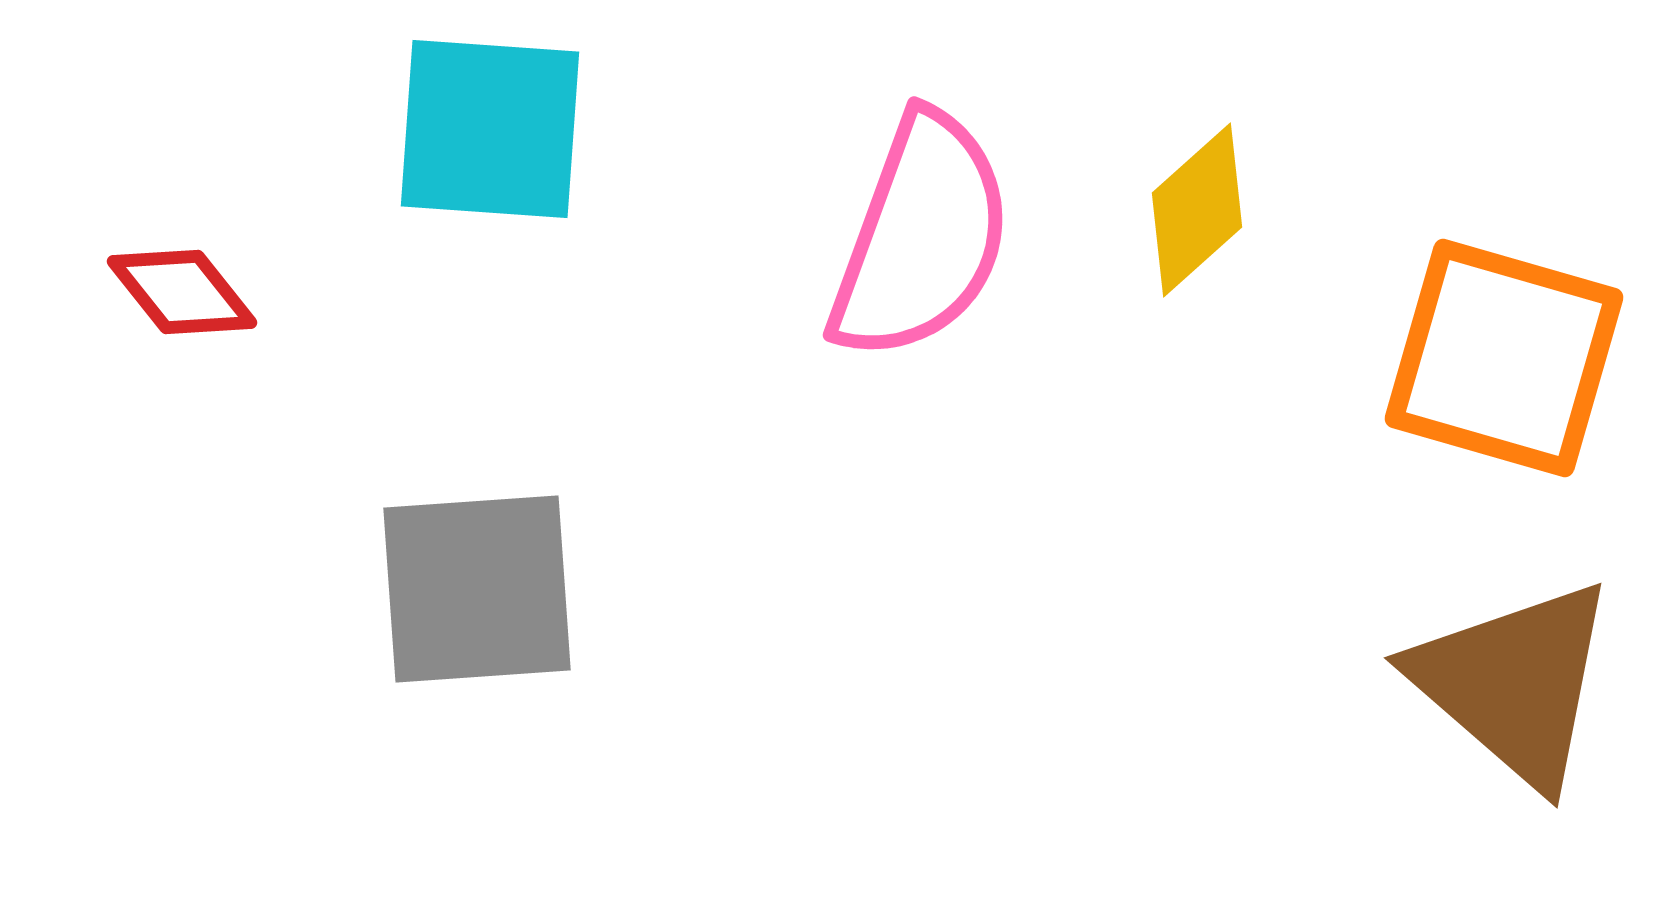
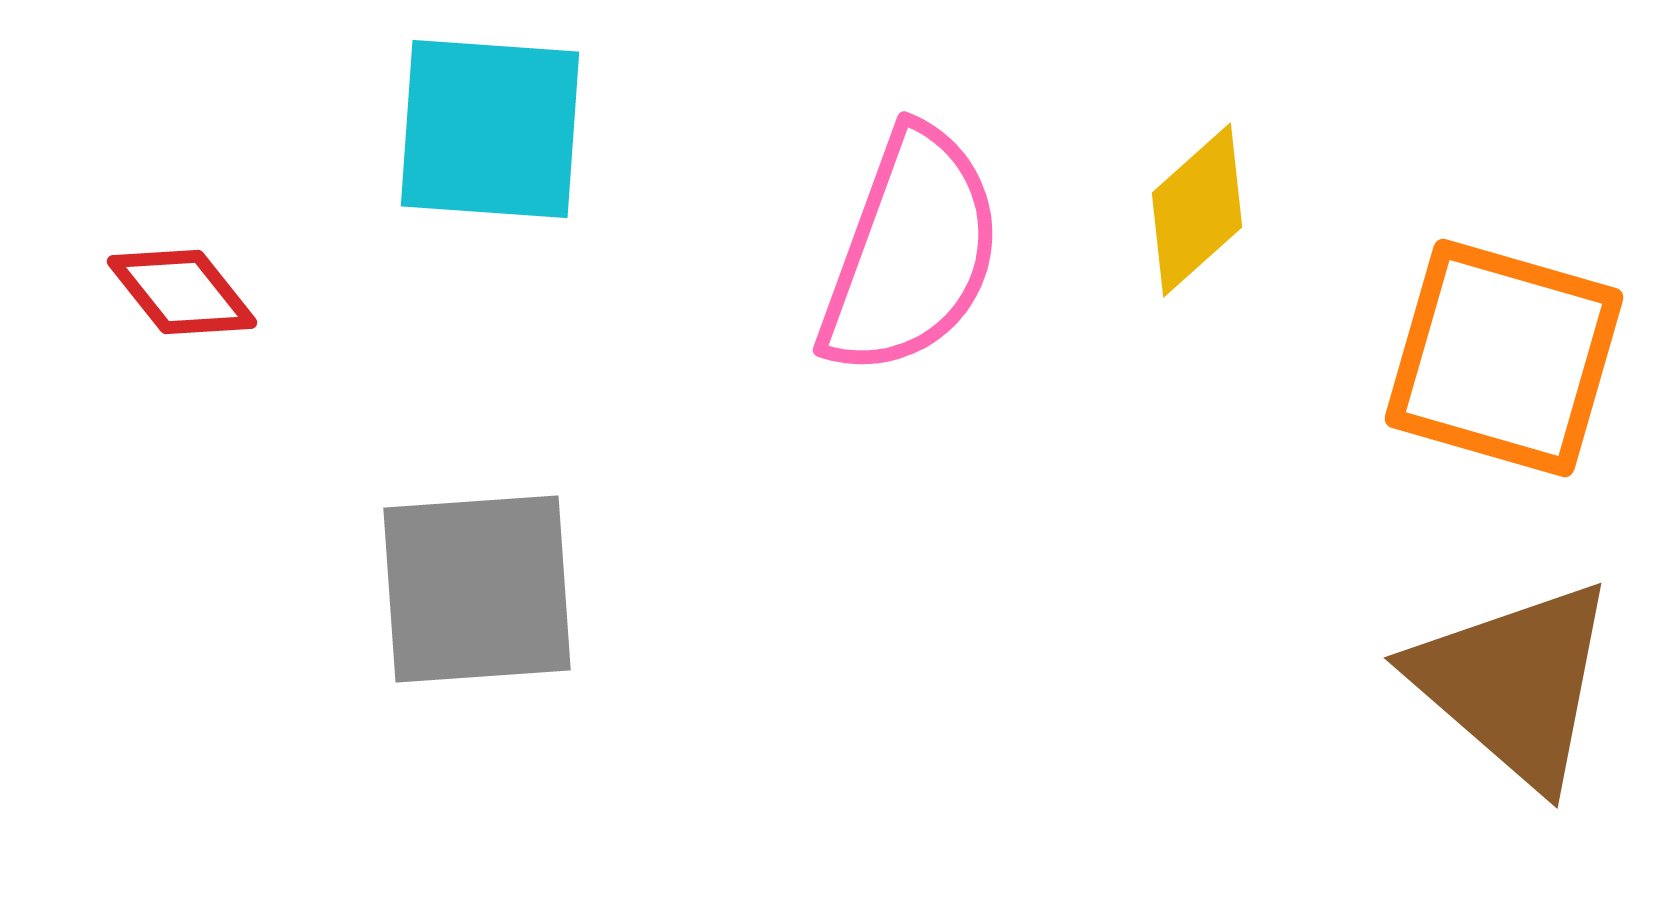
pink semicircle: moved 10 px left, 15 px down
